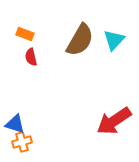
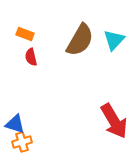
red arrow: rotated 87 degrees counterclockwise
